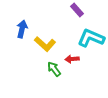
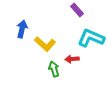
green arrow: rotated 21 degrees clockwise
